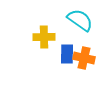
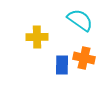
yellow cross: moved 7 px left
blue rectangle: moved 5 px left, 11 px down
